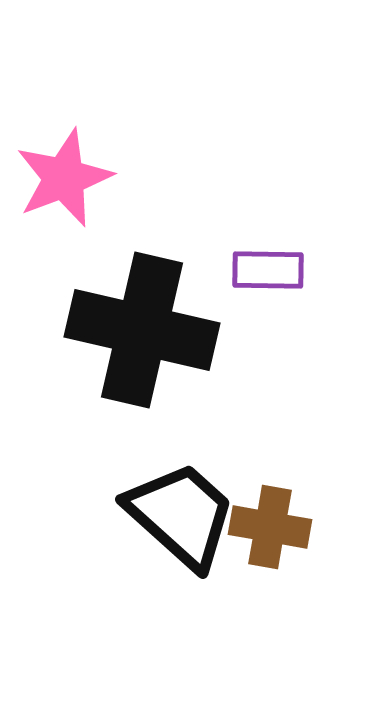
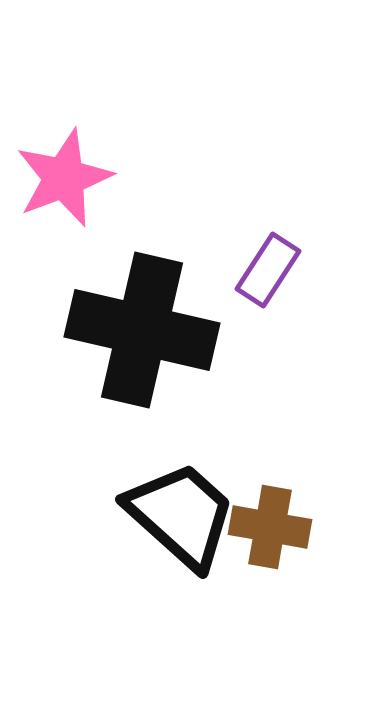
purple rectangle: rotated 58 degrees counterclockwise
